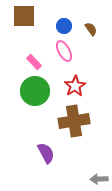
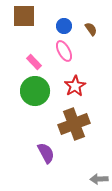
brown cross: moved 3 px down; rotated 12 degrees counterclockwise
